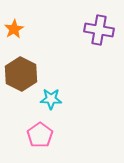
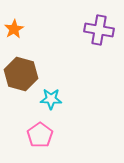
brown hexagon: rotated 12 degrees counterclockwise
